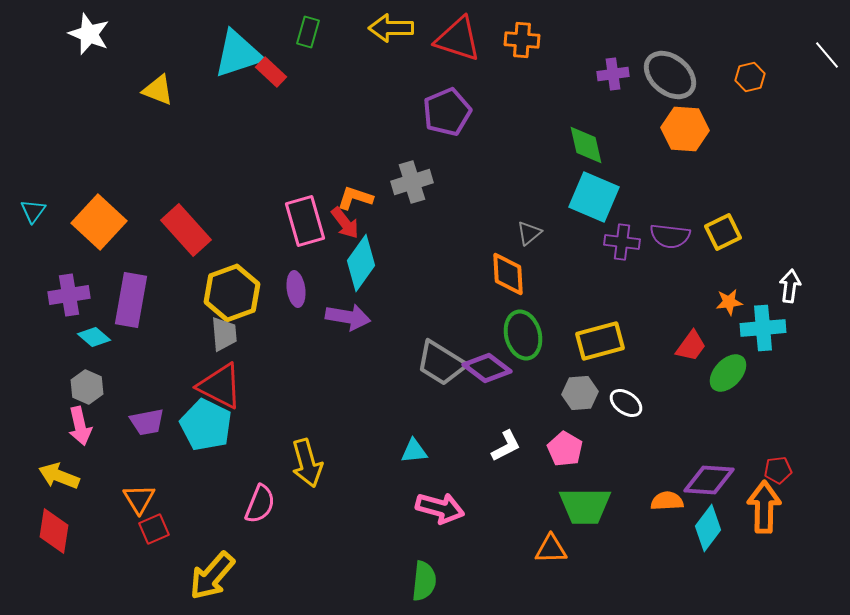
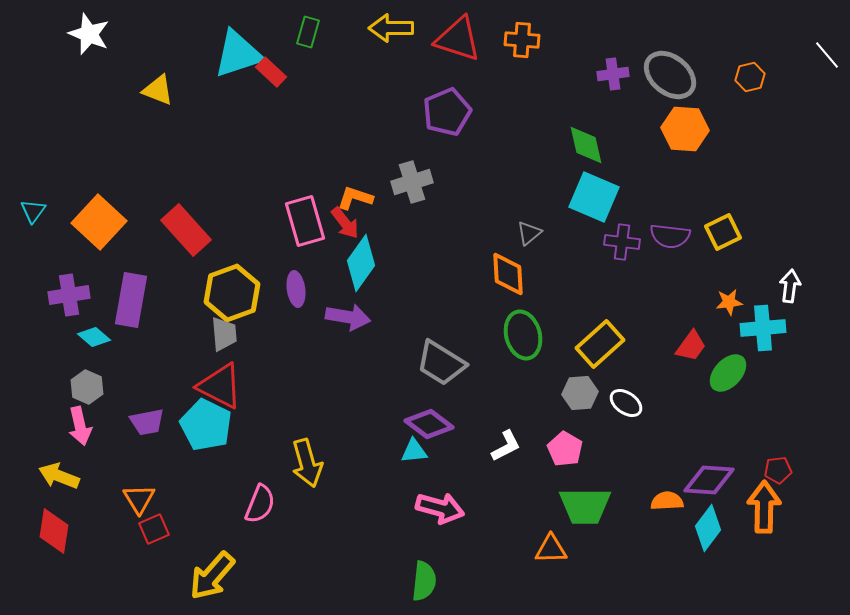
yellow rectangle at (600, 341): moved 3 px down; rotated 27 degrees counterclockwise
purple diamond at (487, 368): moved 58 px left, 56 px down
